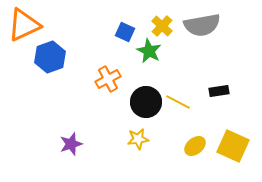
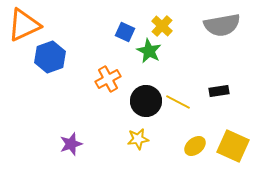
gray semicircle: moved 20 px right
black circle: moved 1 px up
